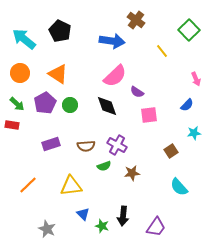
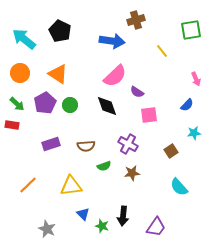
brown cross: rotated 36 degrees clockwise
green square: moved 2 px right; rotated 35 degrees clockwise
purple cross: moved 11 px right, 1 px up
